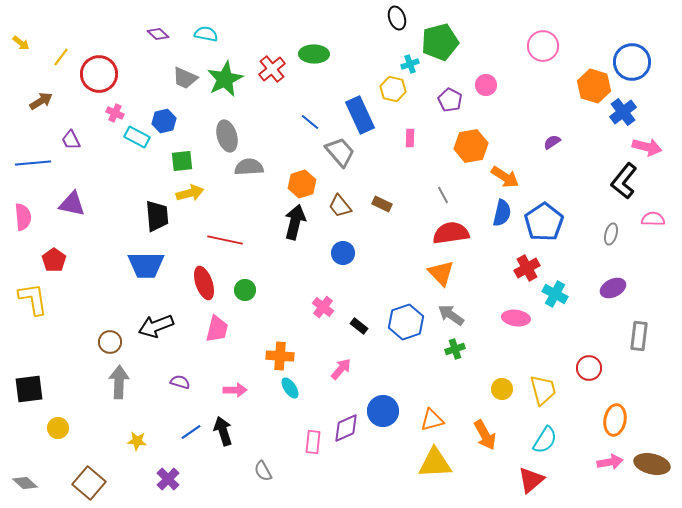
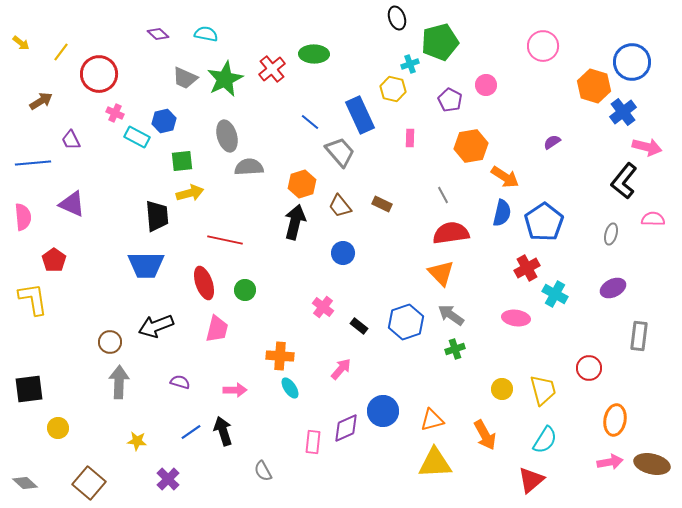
yellow line at (61, 57): moved 5 px up
purple triangle at (72, 204): rotated 12 degrees clockwise
